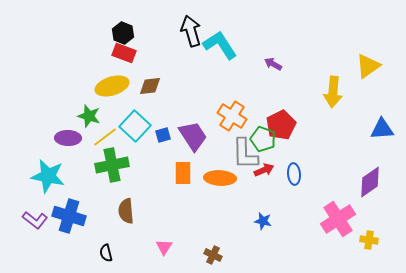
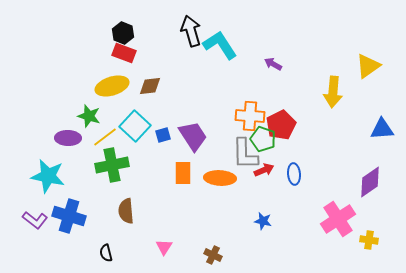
orange cross: moved 18 px right; rotated 28 degrees counterclockwise
